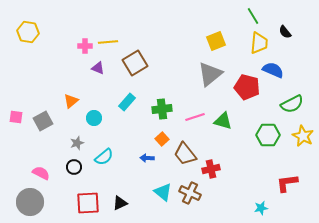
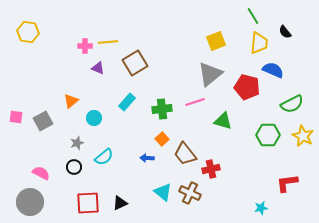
pink line: moved 15 px up
